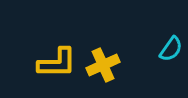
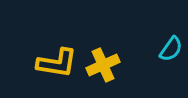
yellow L-shape: rotated 9 degrees clockwise
